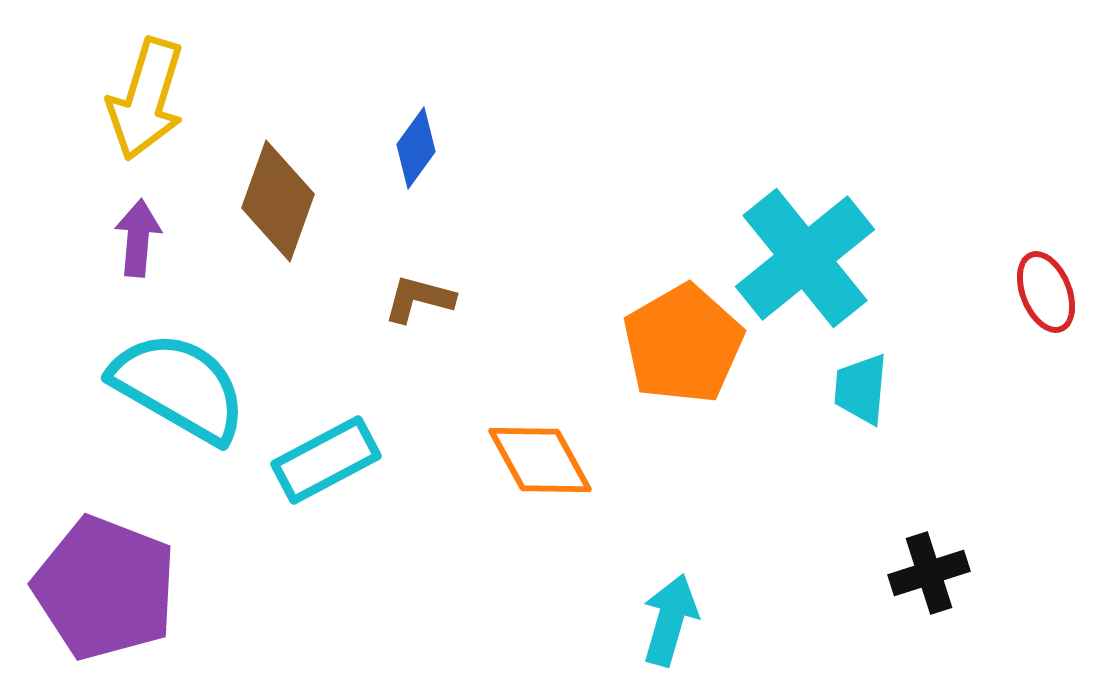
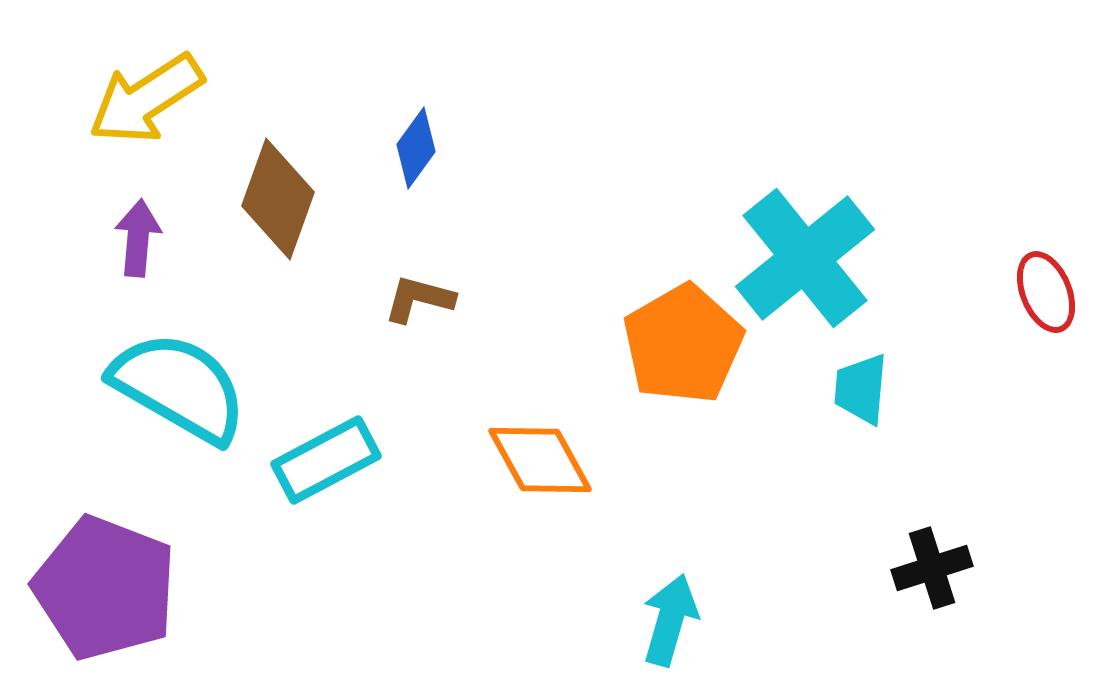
yellow arrow: rotated 40 degrees clockwise
brown diamond: moved 2 px up
black cross: moved 3 px right, 5 px up
